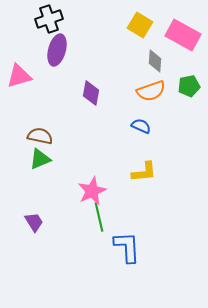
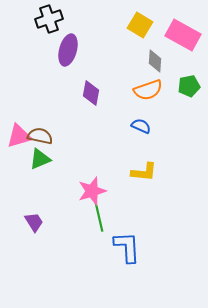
purple ellipse: moved 11 px right
pink triangle: moved 60 px down
orange semicircle: moved 3 px left, 1 px up
yellow L-shape: rotated 12 degrees clockwise
pink star: rotated 8 degrees clockwise
